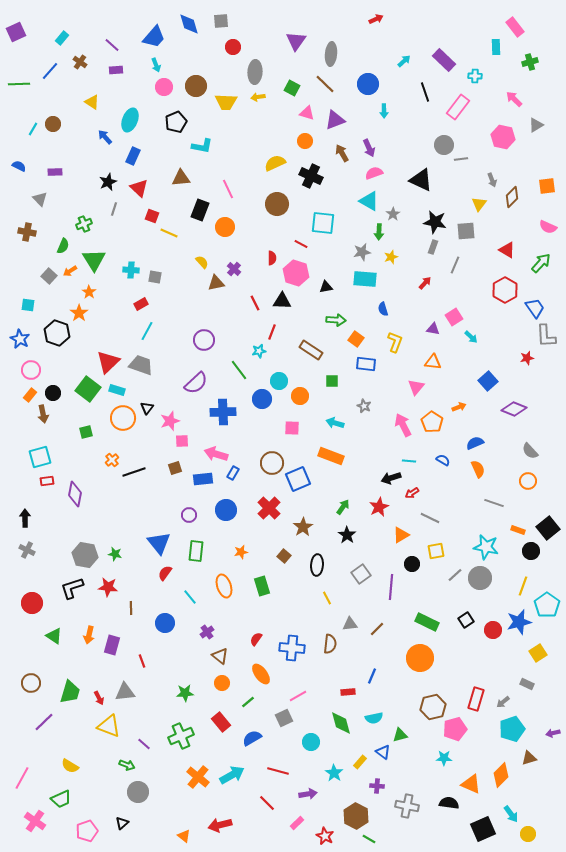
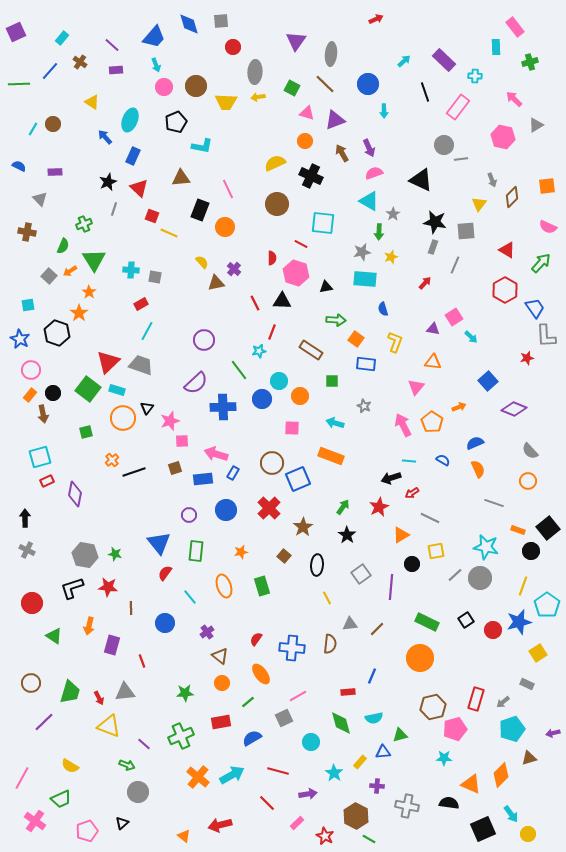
cyan square at (28, 305): rotated 16 degrees counterclockwise
blue cross at (223, 412): moved 5 px up
red rectangle at (47, 481): rotated 16 degrees counterclockwise
orange arrow at (89, 635): moved 9 px up
red rectangle at (221, 722): rotated 60 degrees counterclockwise
blue triangle at (383, 752): rotated 42 degrees counterclockwise
